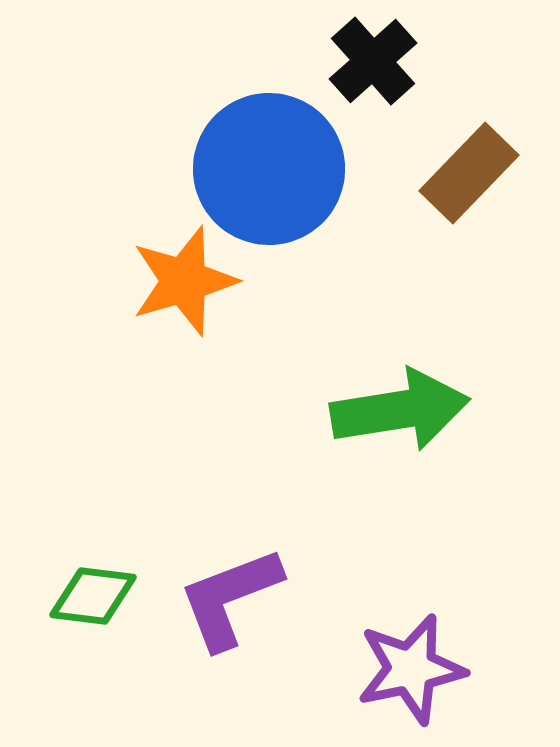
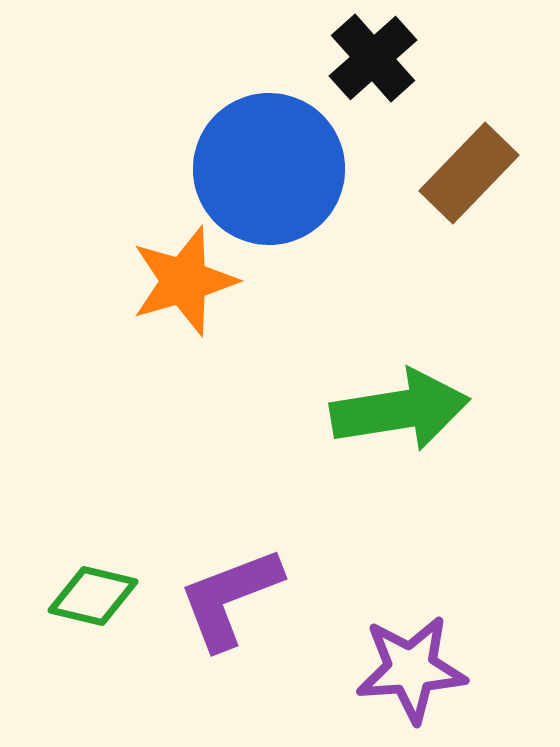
black cross: moved 3 px up
green diamond: rotated 6 degrees clockwise
purple star: rotated 8 degrees clockwise
